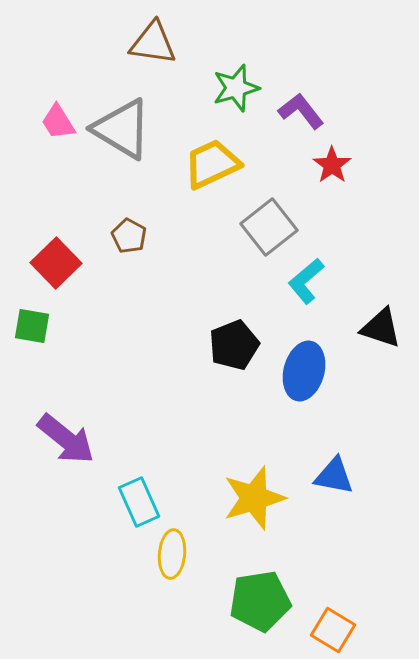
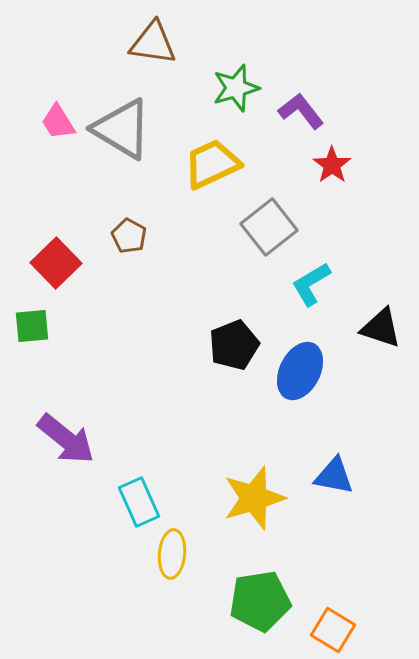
cyan L-shape: moved 5 px right, 3 px down; rotated 9 degrees clockwise
green square: rotated 15 degrees counterclockwise
blue ellipse: moved 4 px left; rotated 12 degrees clockwise
